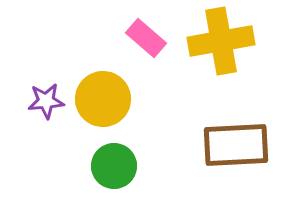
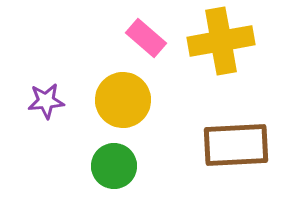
yellow circle: moved 20 px right, 1 px down
